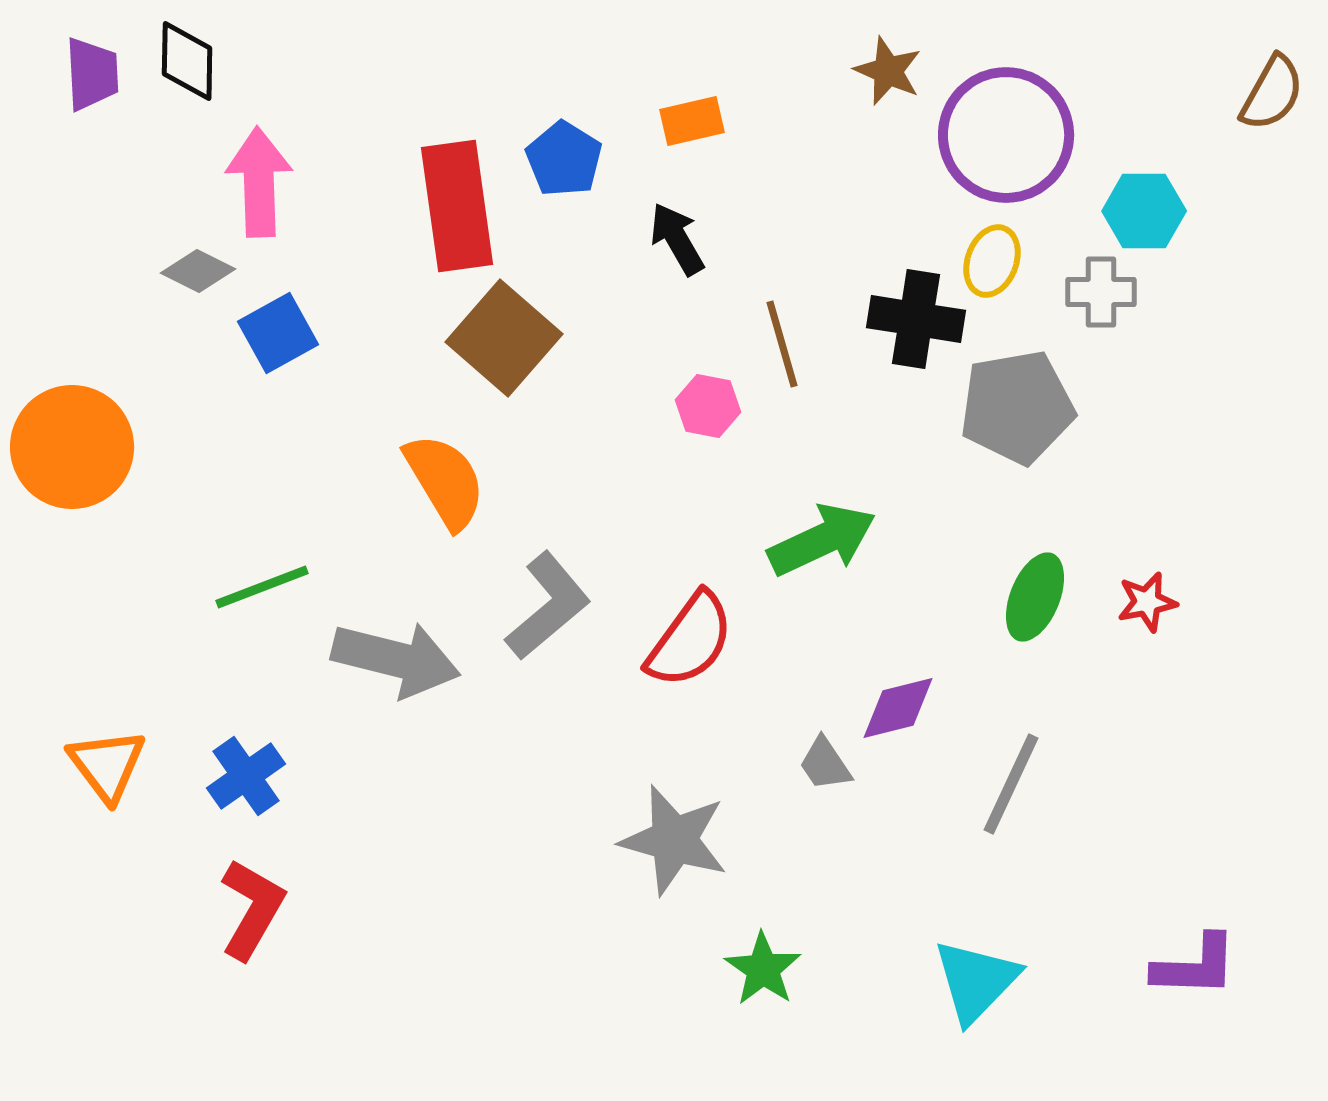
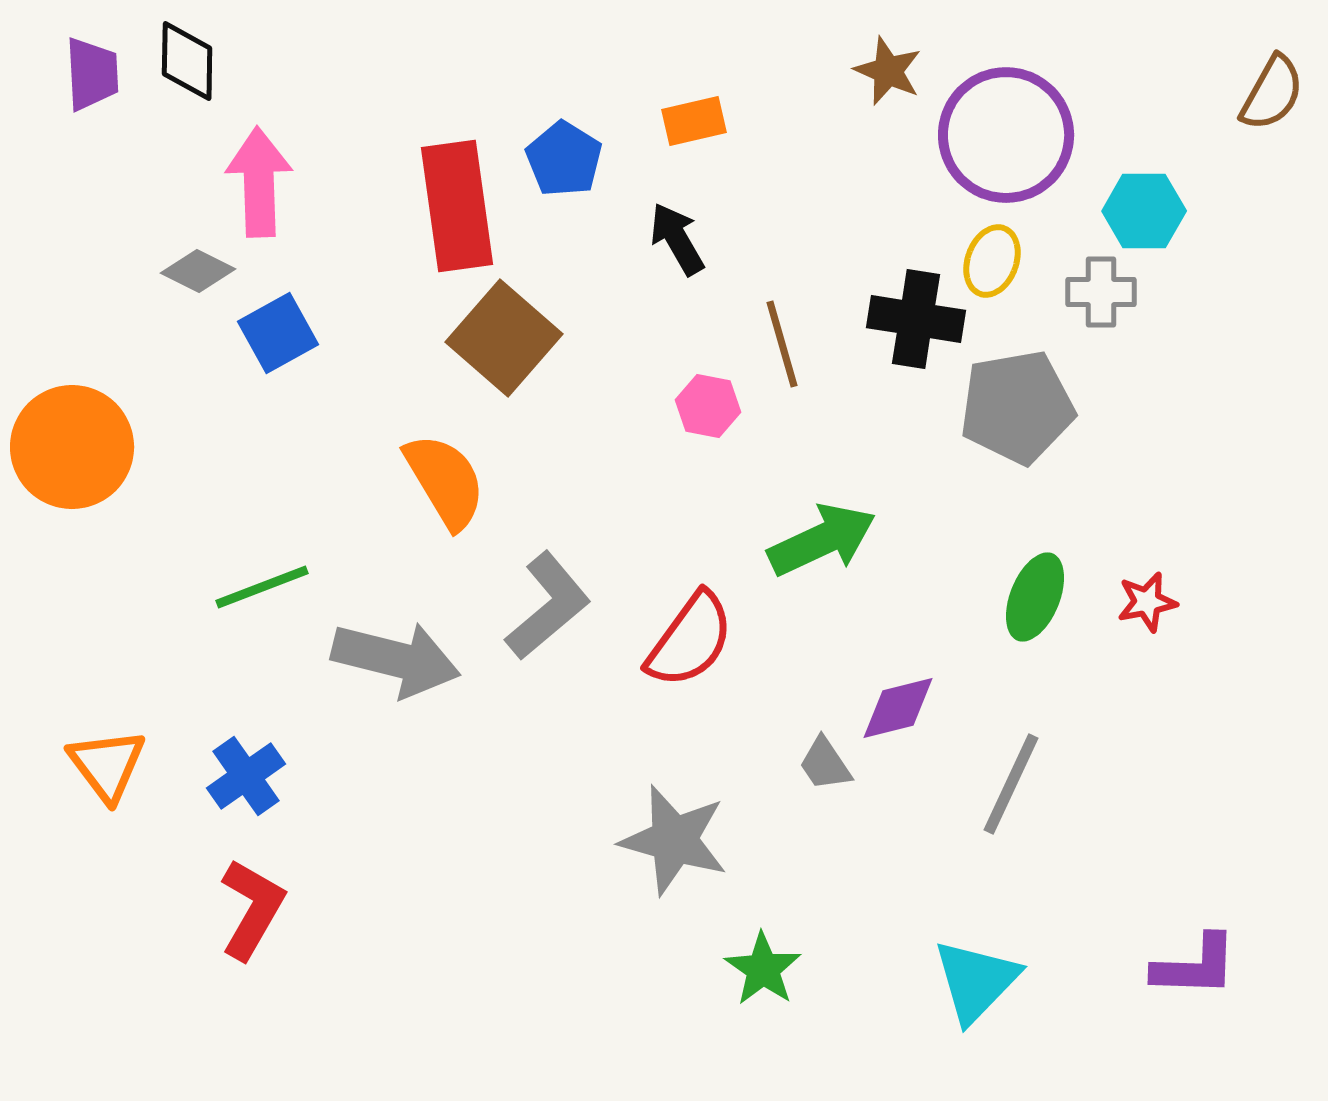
orange rectangle: moved 2 px right
